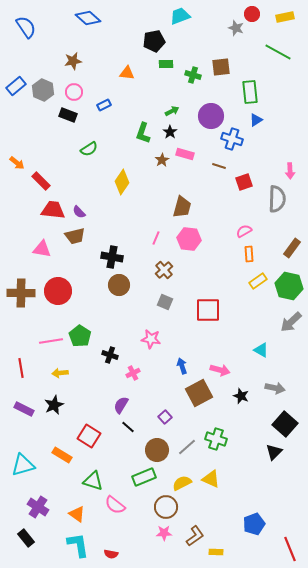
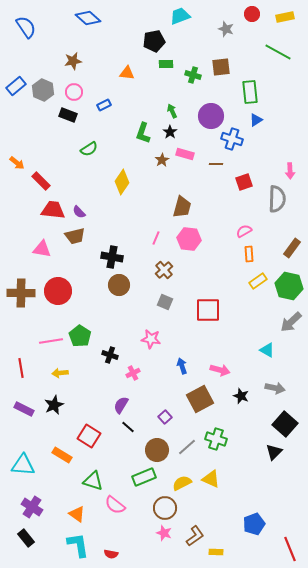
gray star at (236, 28): moved 10 px left, 1 px down
green arrow at (172, 111): rotated 88 degrees counterclockwise
brown line at (219, 166): moved 3 px left, 2 px up; rotated 16 degrees counterclockwise
cyan triangle at (261, 350): moved 6 px right
brown square at (199, 393): moved 1 px right, 6 px down
cyan triangle at (23, 465): rotated 20 degrees clockwise
purple cross at (38, 507): moved 6 px left
brown circle at (166, 507): moved 1 px left, 1 px down
pink star at (164, 533): rotated 21 degrees clockwise
